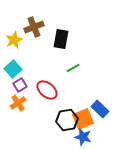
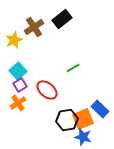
brown cross: rotated 12 degrees counterclockwise
black rectangle: moved 1 px right, 20 px up; rotated 42 degrees clockwise
cyan square: moved 5 px right, 2 px down
